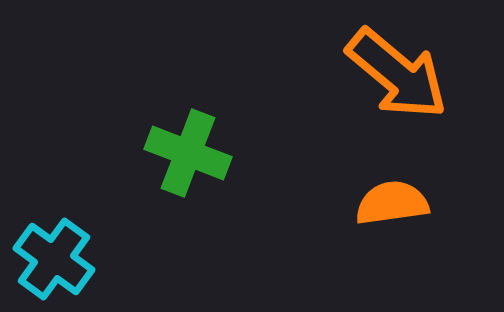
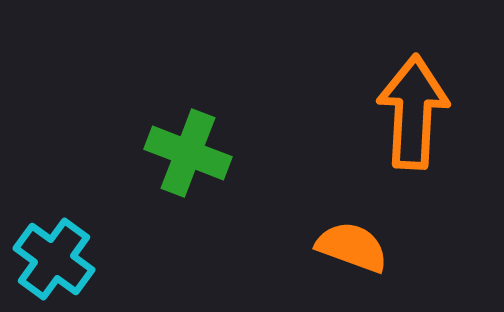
orange arrow: moved 16 px right, 38 px down; rotated 127 degrees counterclockwise
orange semicircle: moved 40 px left, 44 px down; rotated 28 degrees clockwise
